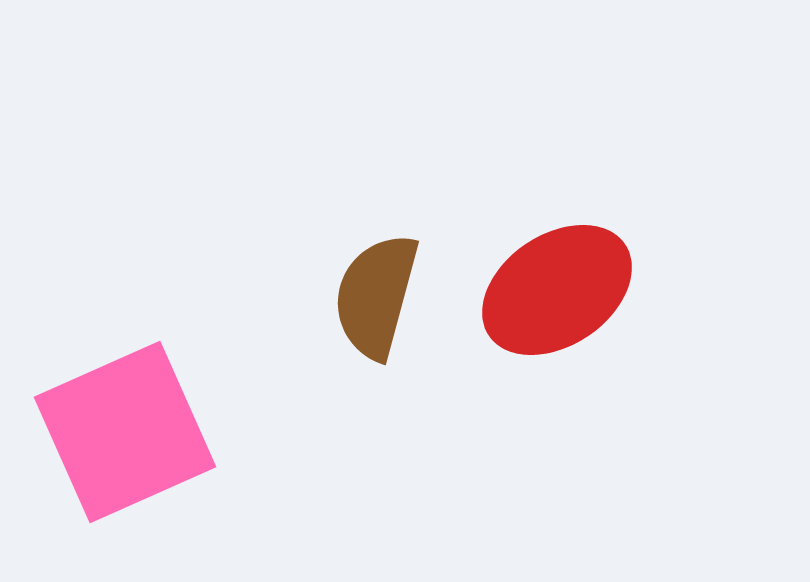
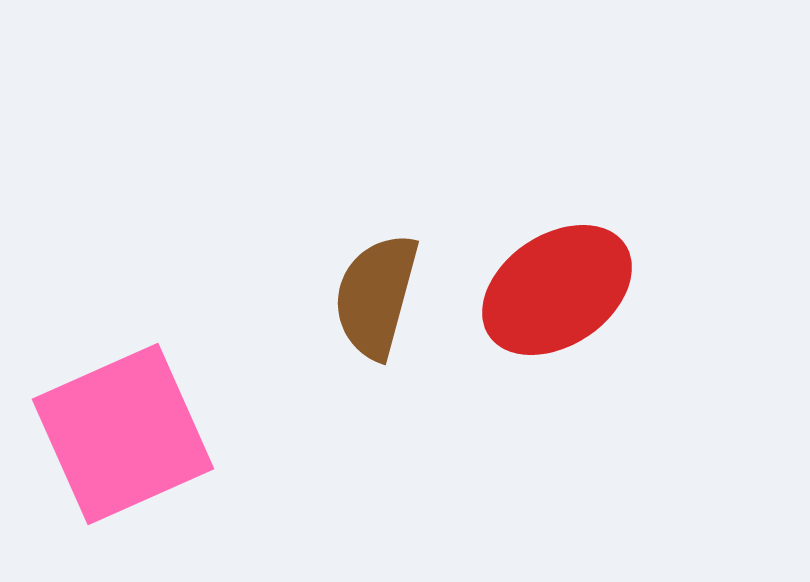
pink square: moved 2 px left, 2 px down
